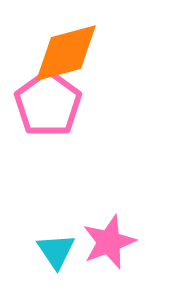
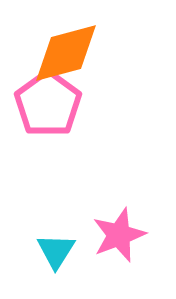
pink star: moved 10 px right, 7 px up
cyan triangle: rotated 6 degrees clockwise
